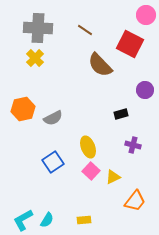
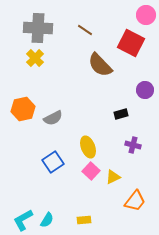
red square: moved 1 px right, 1 px up
